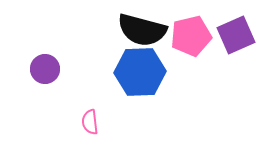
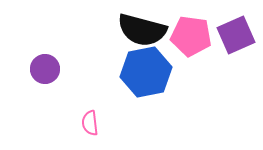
pink pentagon: rotated 21 degrees clockwise
blue hexagon: moved 6 px right; rotated 9 degrees counterclockwise
pink semicircle: moved 1 px down
